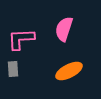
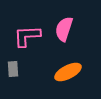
pink L-shape: moved 6 px right, 3 px up
orange ellipse: moved 1 px left, 1 px down
